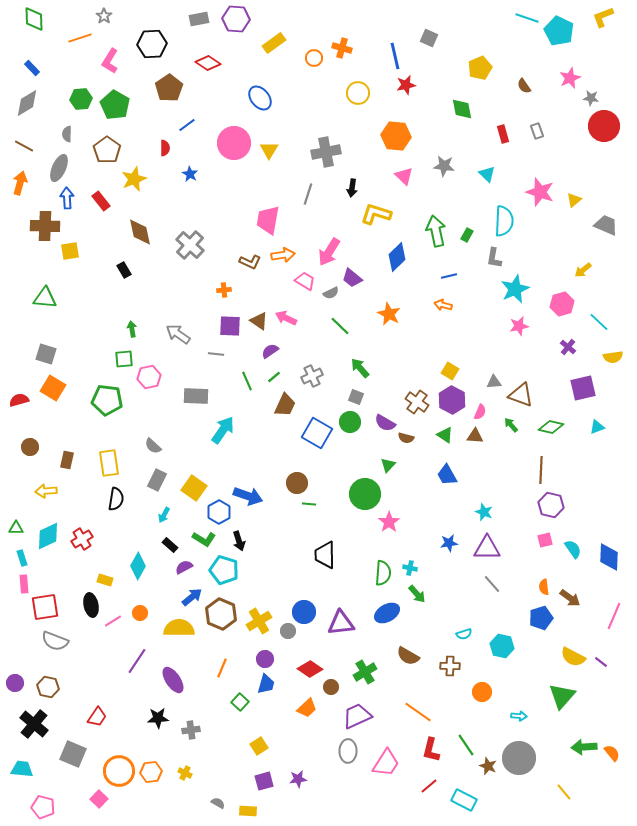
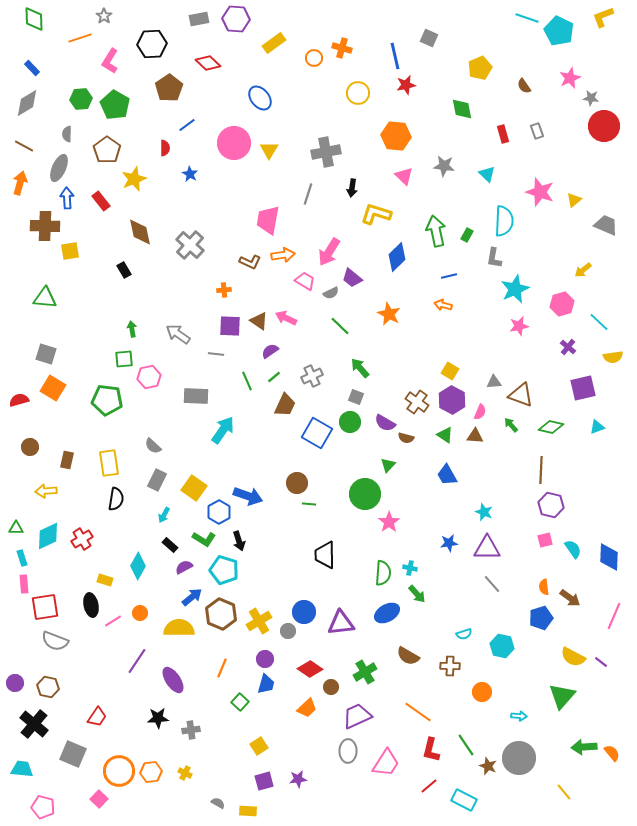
red diamond at (208, 63): rotated 10 degrees clockwise
